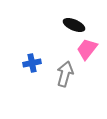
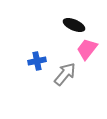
blue cross: moved 5 px right, 2 px up
gray arrow: rotated 25 degrees clockwise
